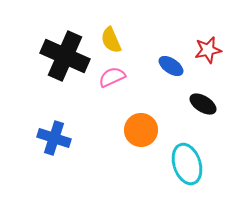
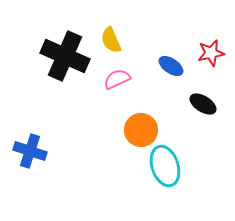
red star: moved 3 px right, 3 px down
pink semicircle: moved 5 px right, 2 px down
blue cross: moved 24 px left, 13 px down
cyan ellipse: moved 22 px left, 2 px down
